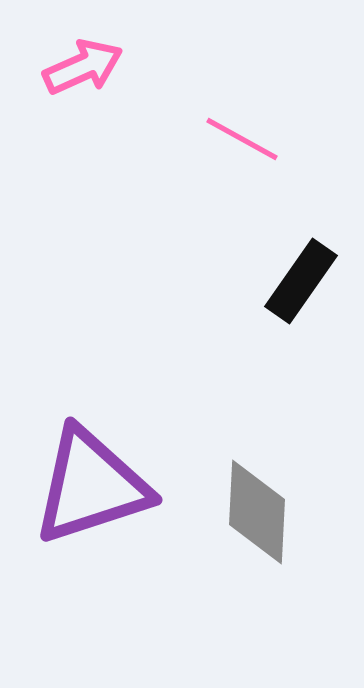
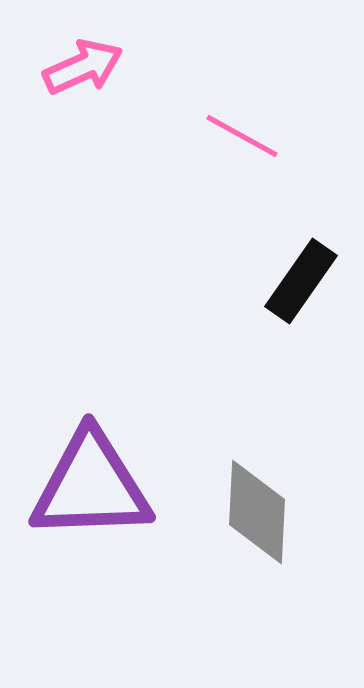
pink line: moved 3 px up
purple triangle: rotated 16 degrees clockwise
